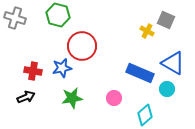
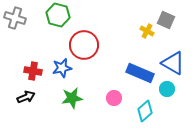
red circle: moved 2 px right, 1 px up
cyan diamond: moved 4 px up
